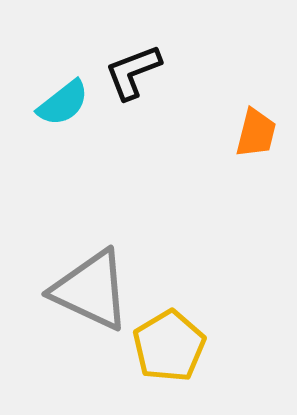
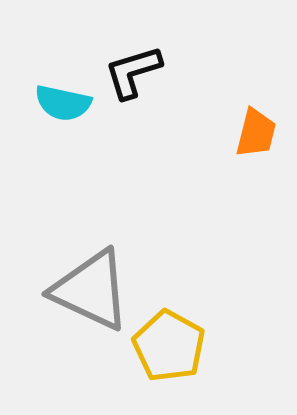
black L-shape: rotated 4 degrees clockwise
cyan semicircle: rotated 50 degrees clockwise
yellow pentagon: rotated 12 degrees counterclockwise
